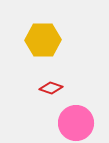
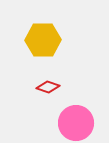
red diamond: moved 3 px left, 1 px up
